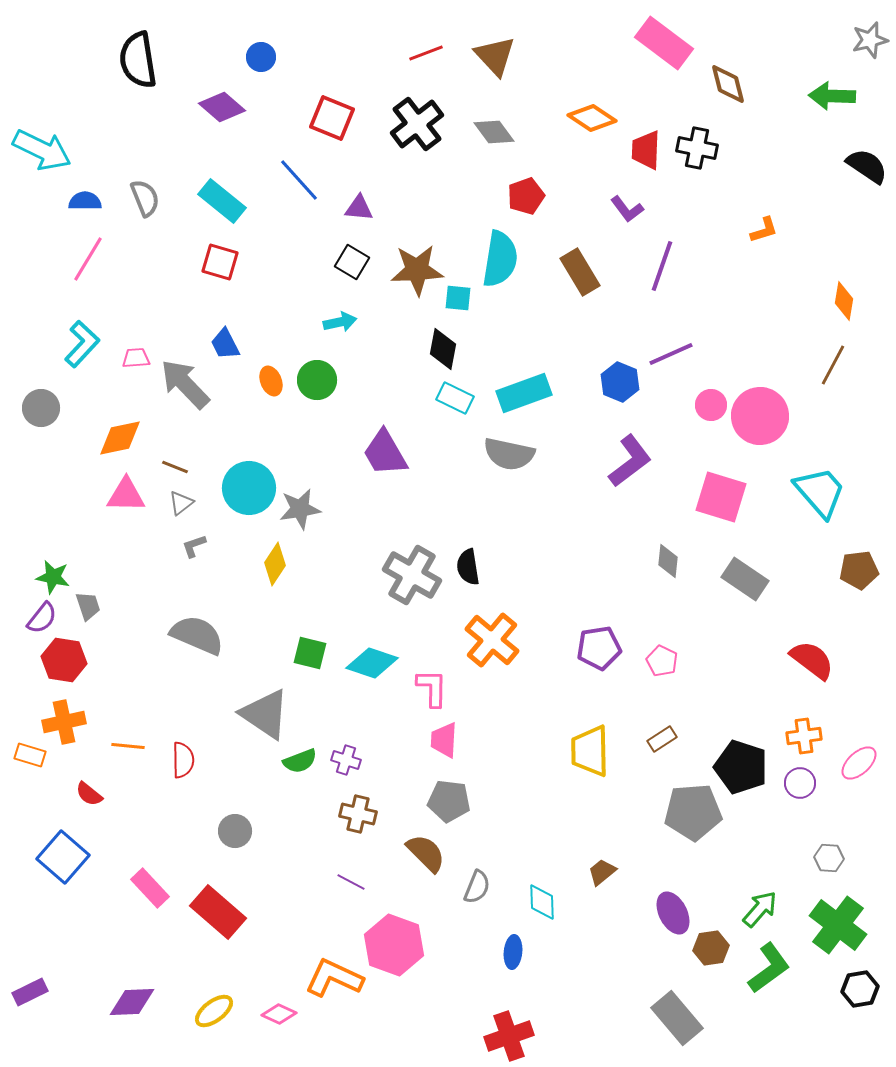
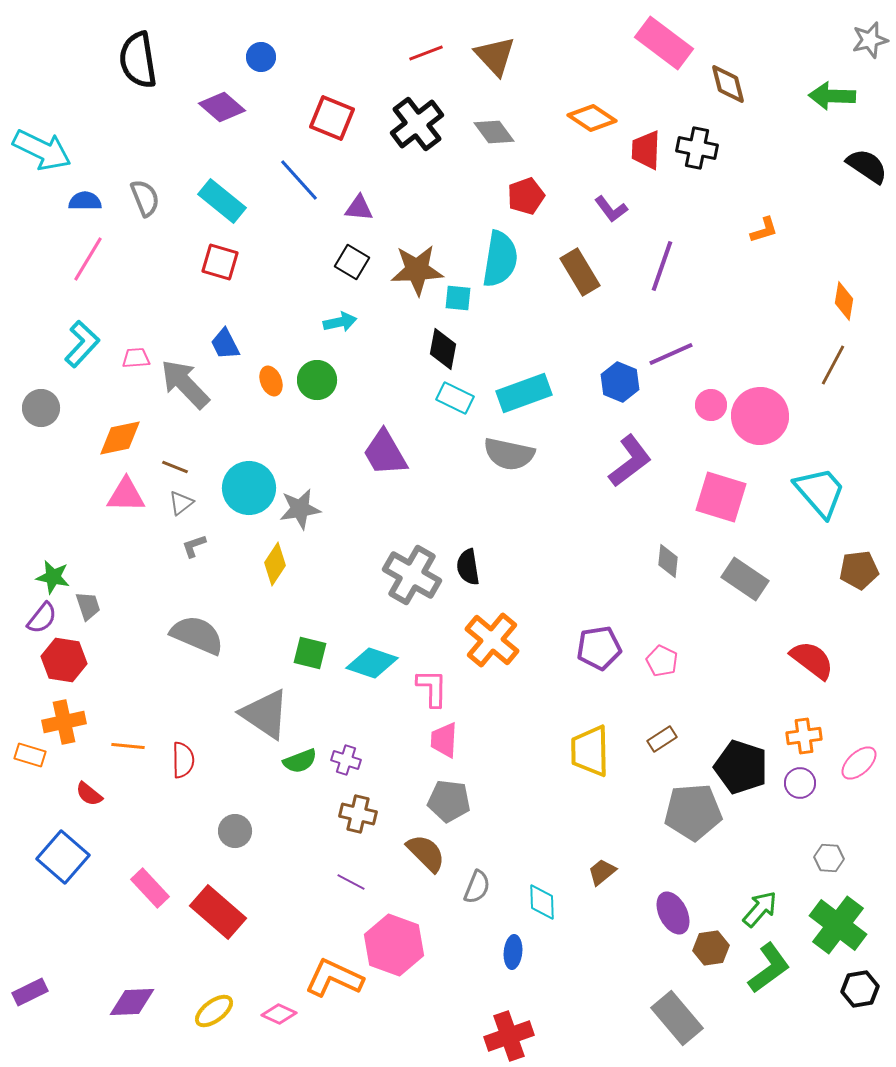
purple L-shape at (627, 209): moved 16 px left
